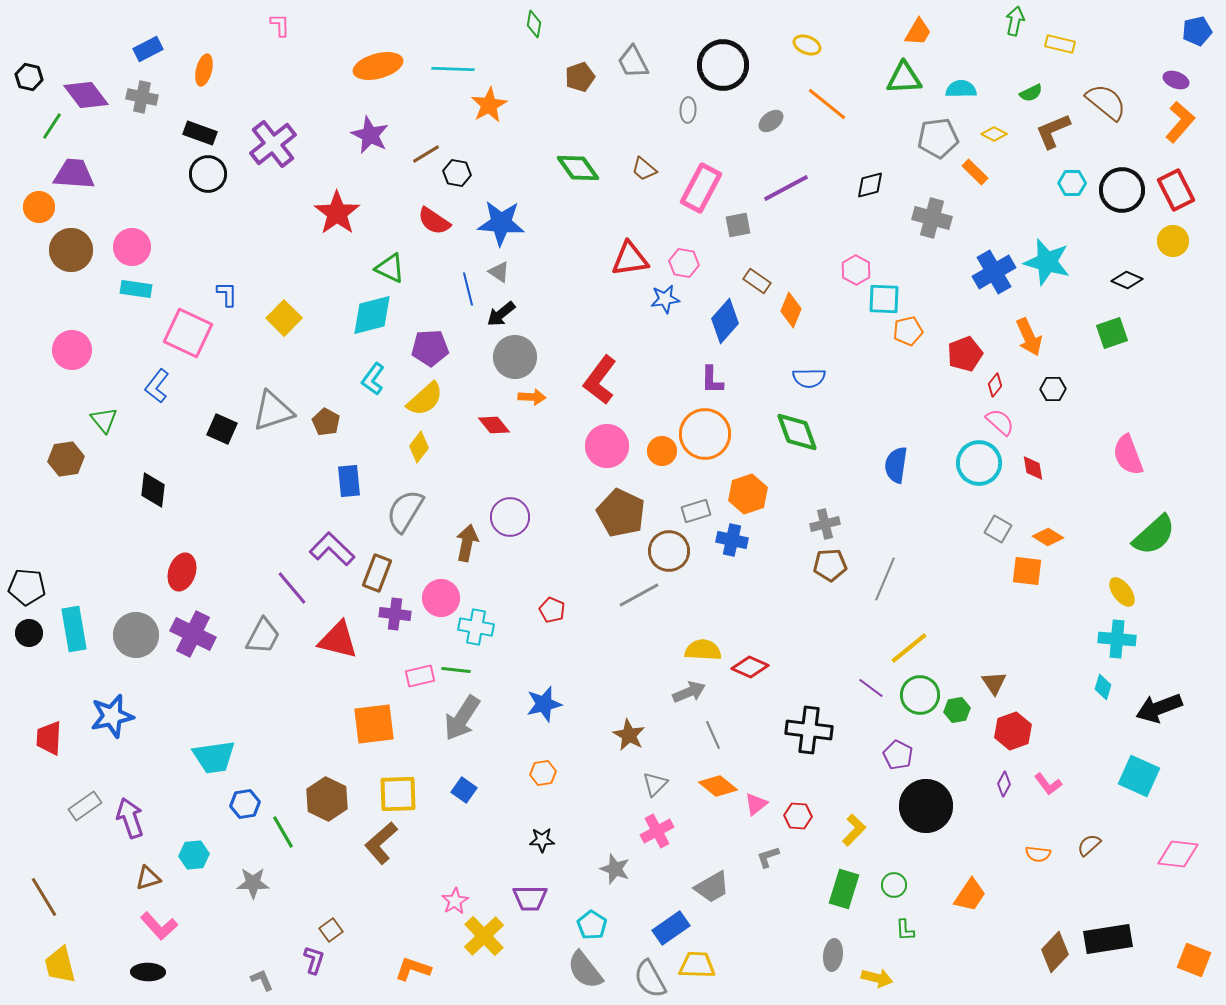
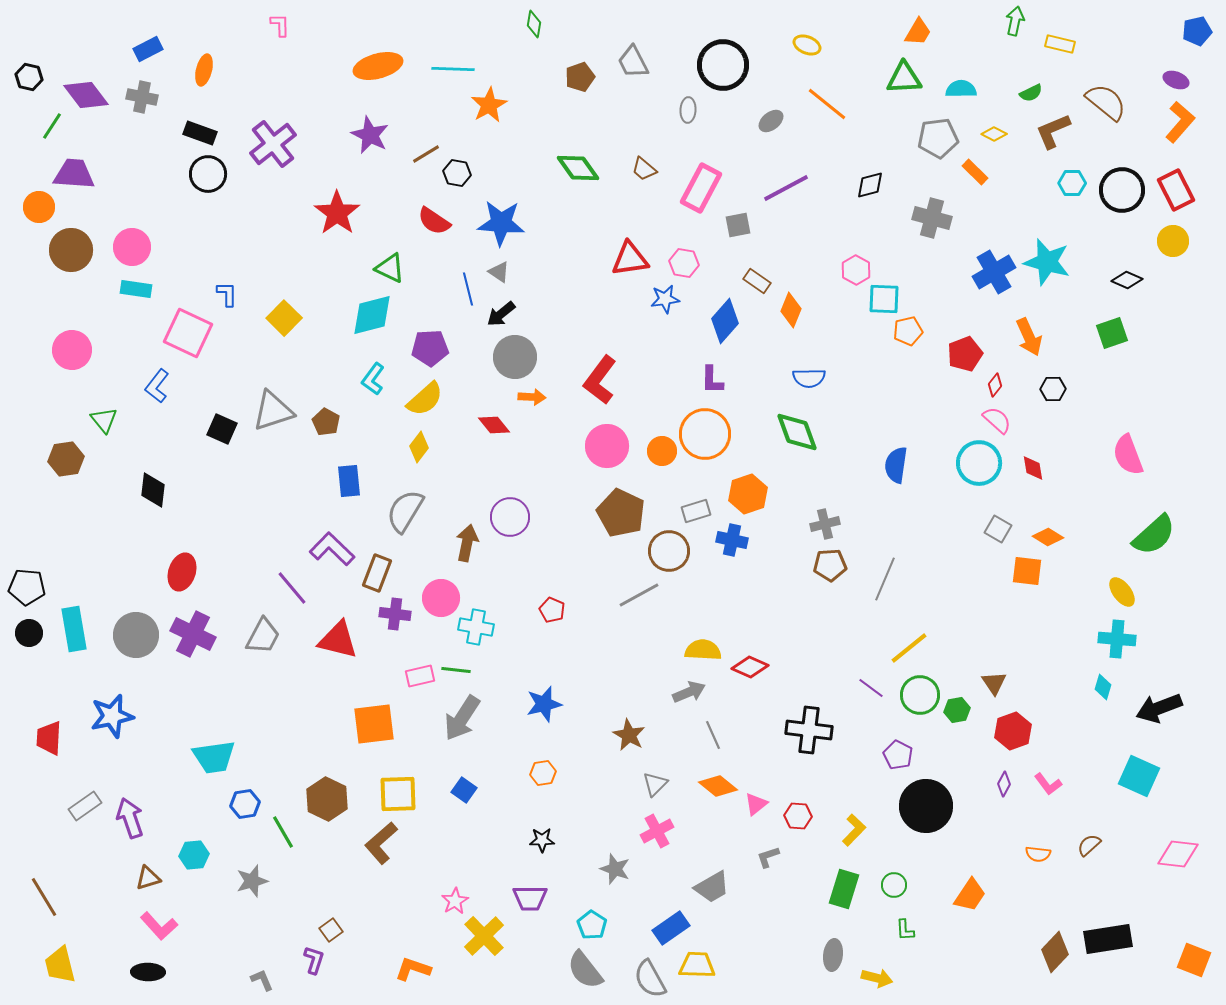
pink semicircle at (1000, 422): moved 3 px left, 2 px up
gray star at (253, 883): moved 1 px left, 2 px up; rotated 16 degrees counterclockwise
